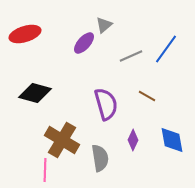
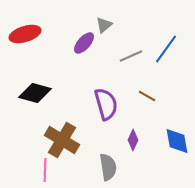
blue diamond: moved 5 px right, 1 px down
gray semicircle: moved 8 px right, 9 px down
